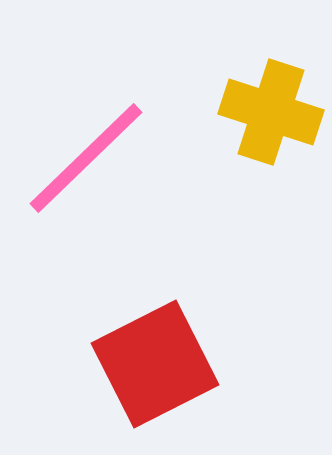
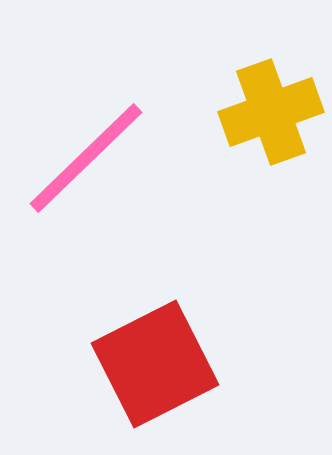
yellow cross: rotated 38 degrees counterclockwise
